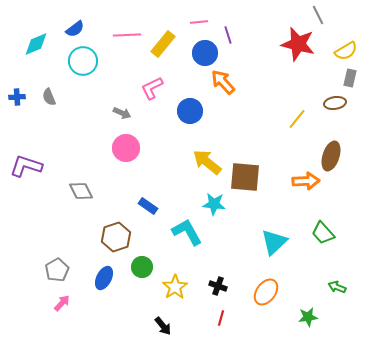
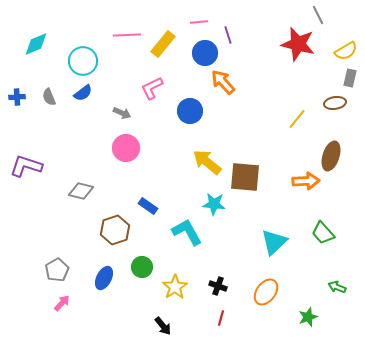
blue semicircle at (75, 29): moved 8 px right, 64 px down
gray diamond at (81, 191): rotated 50 degrees counterclockwise
brown hexagon at (116, 237): moved 1 px left, 7 px up
green star at (308, 317): rotated 12 degrees counterclockwise
